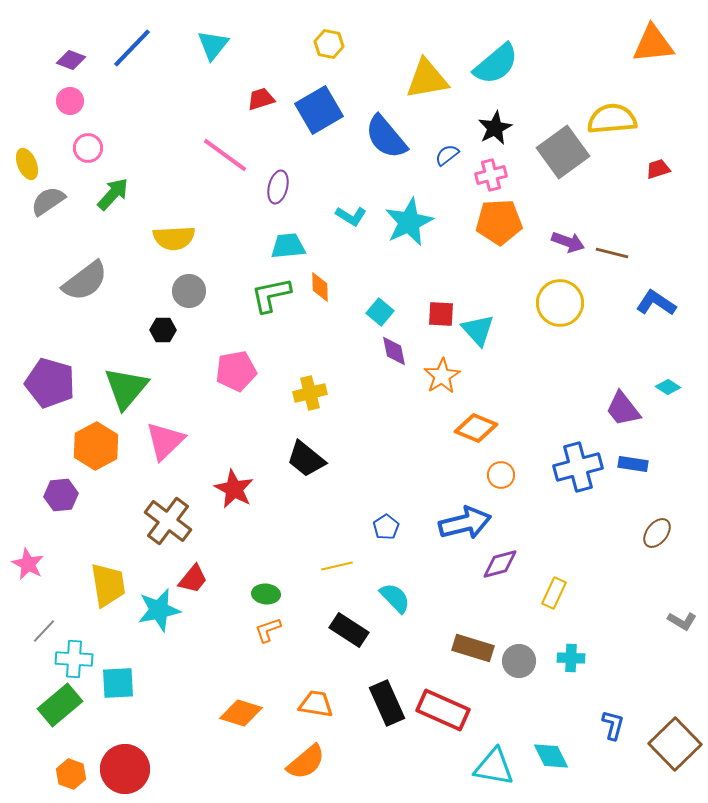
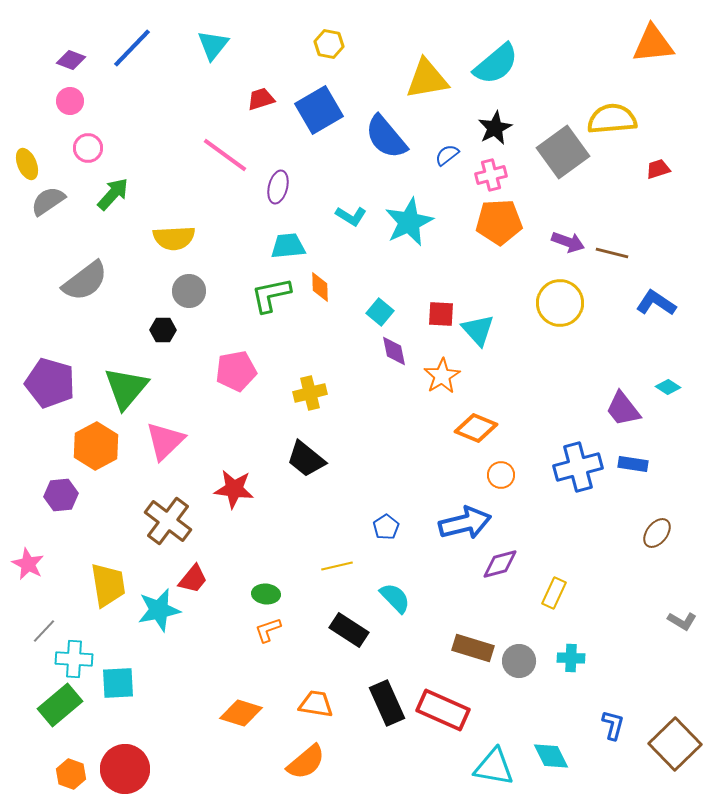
red star at (234, 489): rotated 21 degrees counterclockwise
